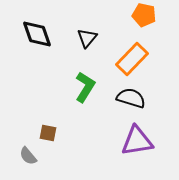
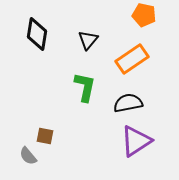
black diamond: rotated 28 degrees clockwise
black triangle: moved 1 px right, 2 px down
orange rectangle: rotated 12 degrees clockwise
green L-shape: rotated 20 degrees counterclockwise
black semicircle: moved 3 px left, 5 px down; rotated 28 degrees counterclockwise
brown square: moved 3 px left, 3 px down
purple triangle: moved 1 px left; rotated 24 degrees counterclockwise
